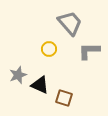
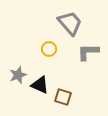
gray L-shape: moved 1 px left, 1 px down
brown square: moved 1 px left, 1 px up
